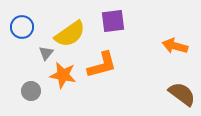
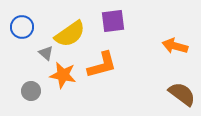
gray triangle: rotated 28 degrees counterclockwise
